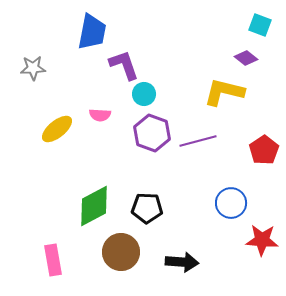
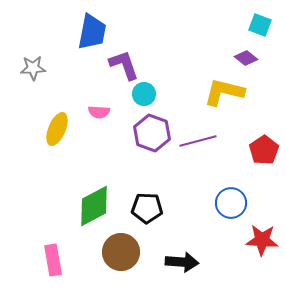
pink semicircle: moved 1 px left, 3 px up
yellow ellipse: rotated 28 degrees counterclockwise
